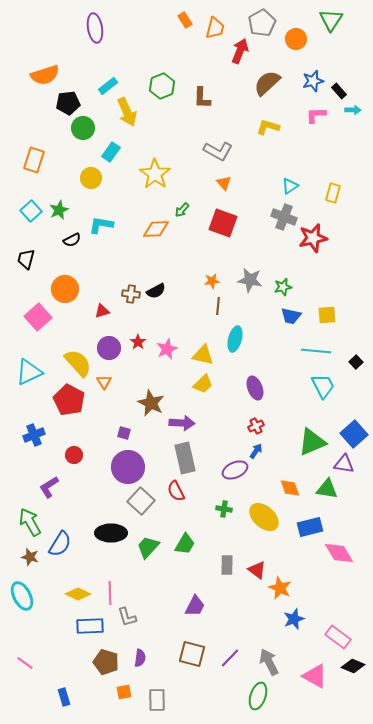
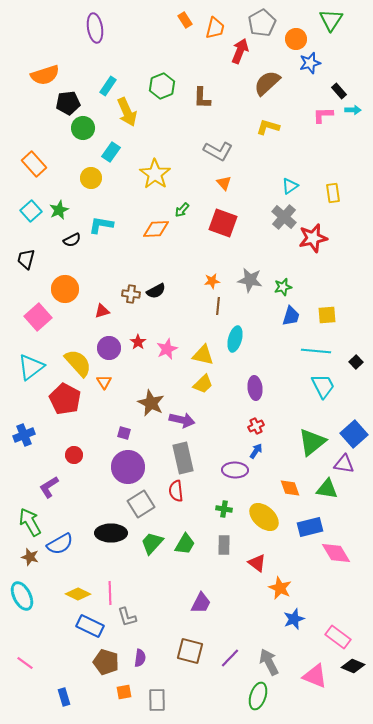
blue star at (313, 81): moved 3 px left, 18 px up
cyan rectangle at (108, 86): rotated 18 degrees counterclockwise
pink L-shape at (316, 115): moved 7 px right
orange rectangle at (34, 160): moved 4 px down; rotated 60 degrees counterclockwise
yellow rectangle at (333, 193): rotated 24 degrees counterclockwise
gray cross at (284, 217): rotated 20 degrees clockwise
blue trapezoid at (291, 316): rotated 85 degrees counterclockwise
cyan triangle at (29, 372): moved 2 px right, 5 px up; rotated 12 degrees counterclockwise
purple ellipse at (255, 388): rotated 15 degrees clockwise
red pentagon at (69, 400): moved 4 px left, 1 px up
purple arrow at (182, 423): moved 3 px up; rotated 10 degrees clockwise
blue cross at (34, 435): moved 10 px left
green triangle at (312, 442): rotated 16 degrees counterclockwise
gray rectangle at (185, 458): moved 2 px left
purple ellipse at (235, 470): rotated 25 degrees clockwise
red semicircle at (176, 491): rotated 20 degrees clockwise
gray square at (141, 501): moved 3 px down; rotated 16 degrees clockwise
blue semicircle at (60, 544): rotated 28 degrees clockwise
green trapezoid at (148, 547): moved 4 px right, 4 px up
pink diamond at (339, 553): moved 3 px left
gray rectangle at (227, 565): moved 3 px left, 20 px up
red triangle at (257, 570): moved 7 px up
purple trapezoid at (195, 606): moved 6 px right, 3 px up
blue rectangle at (90, 626): rotated 28 degrees clockwise
brown square at (192, 654): moved 2 px left, 3 px up
pink triangle at (315, 676): rotated 8 degrees counterclockwise
